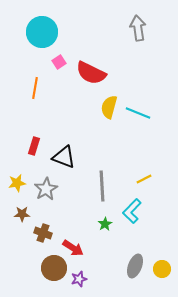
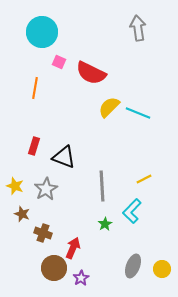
pink square: rotated 32 degrees counterclockwise
yellow semicircle: rotated 30 degrees clockwise
yellow star: moved 2 px left, 3 px down; rotated 30 degrees clockwise
brown star: rotated 21 degrees clockwise
red arrow: rotated 100 degrees counterclockwise
gray ellipse: moved 2 px left
purple star: moved 2 px right, 1 px up; rotated 14 degrees counterclockwise
